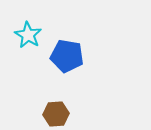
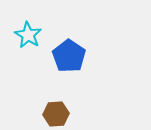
blue pentagon: moved 2 px right; rotated 24 degrees clockwise
